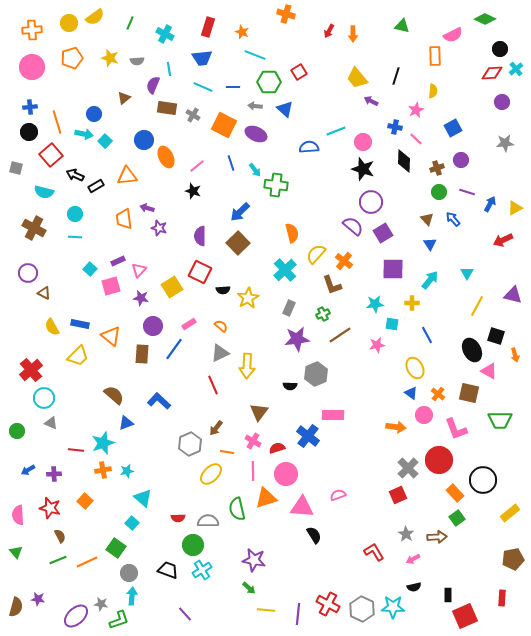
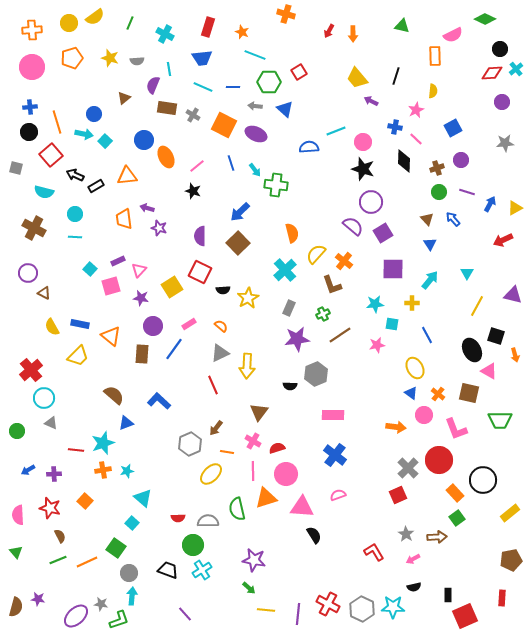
blue cross at (308, 436): moved 27 px right, 19 px down
brown pentagon at (513, 559): moved 2 px left, 1 px down
